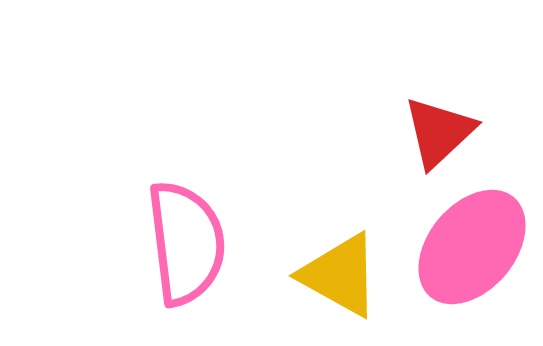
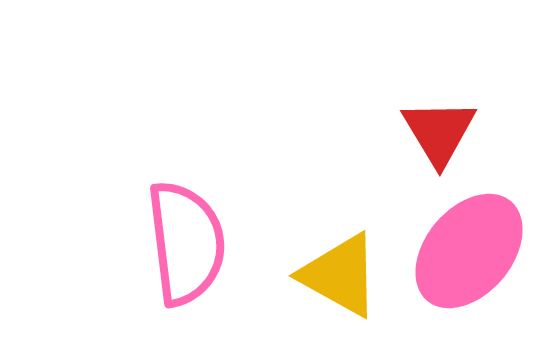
red triangle: rotated 18 degrees counterclockwise
pink ellipse: moved 3 px left, 4 px down
